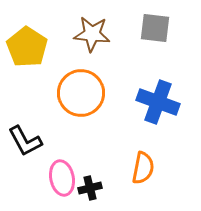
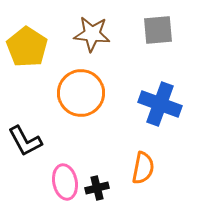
gray square: moved 3 px right, 2 px down; rotated 12 degrees counterclockwise
blue cross: moved 2 px right, 2 px down
pink ellipse: moved 3 px right, 4 px down
black cross: moved 7 px right
